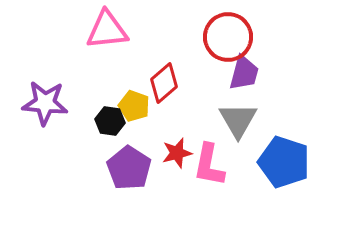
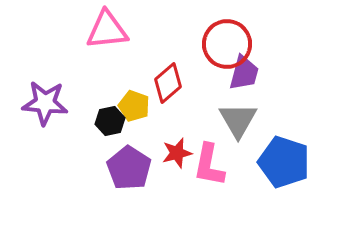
red circle: moved 1 px left, 7 px down
red diamond: moved 4 px right
black hexagon: rotated 20 degrees counterclockwise
